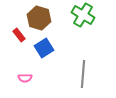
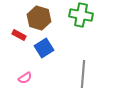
green cross: moved 2 px left; rotated 20 degrees counterclockwise
red rectangle: rotated 24 degrees counterclockwise
pink semicircle: rotated 32 degrees counterclockwise
